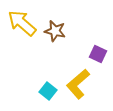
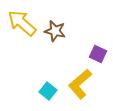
yellow L-shape: moved 2 px right
